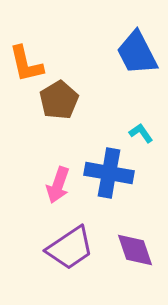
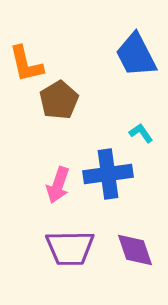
blue trapezoid: moved 1 px left, 2 px down
blue cross: moved 1 px left, 1 px down; rotated 18 degrees counterclockwise
purple trapezoid: rotated 33 degrees clockwise
